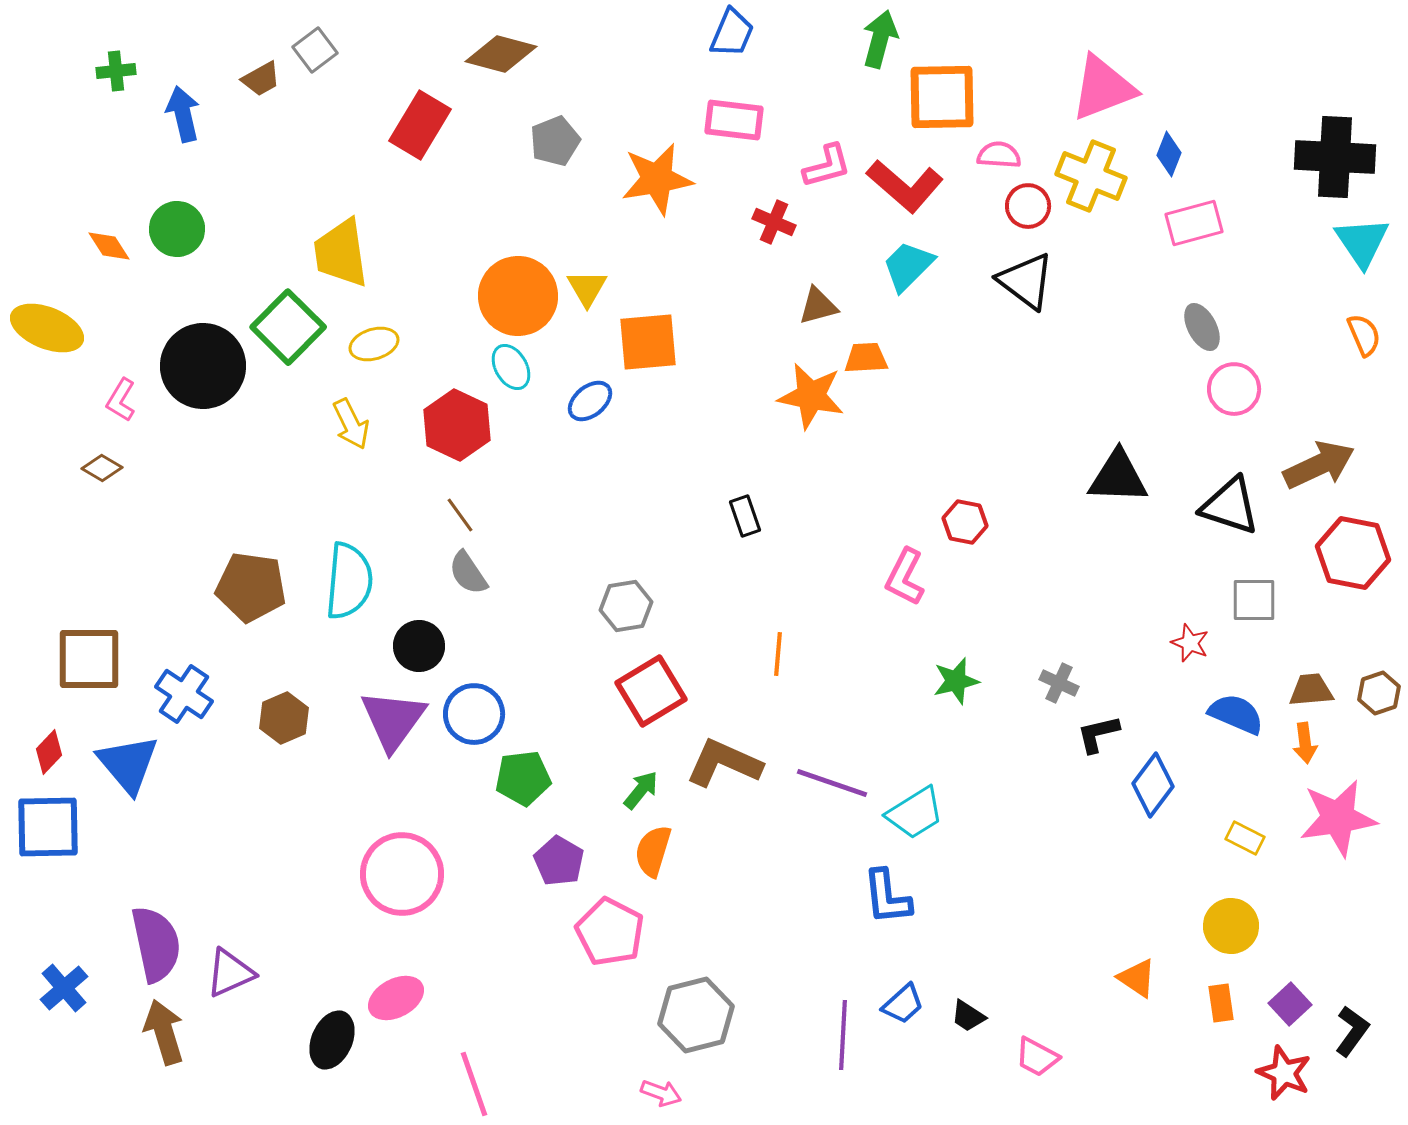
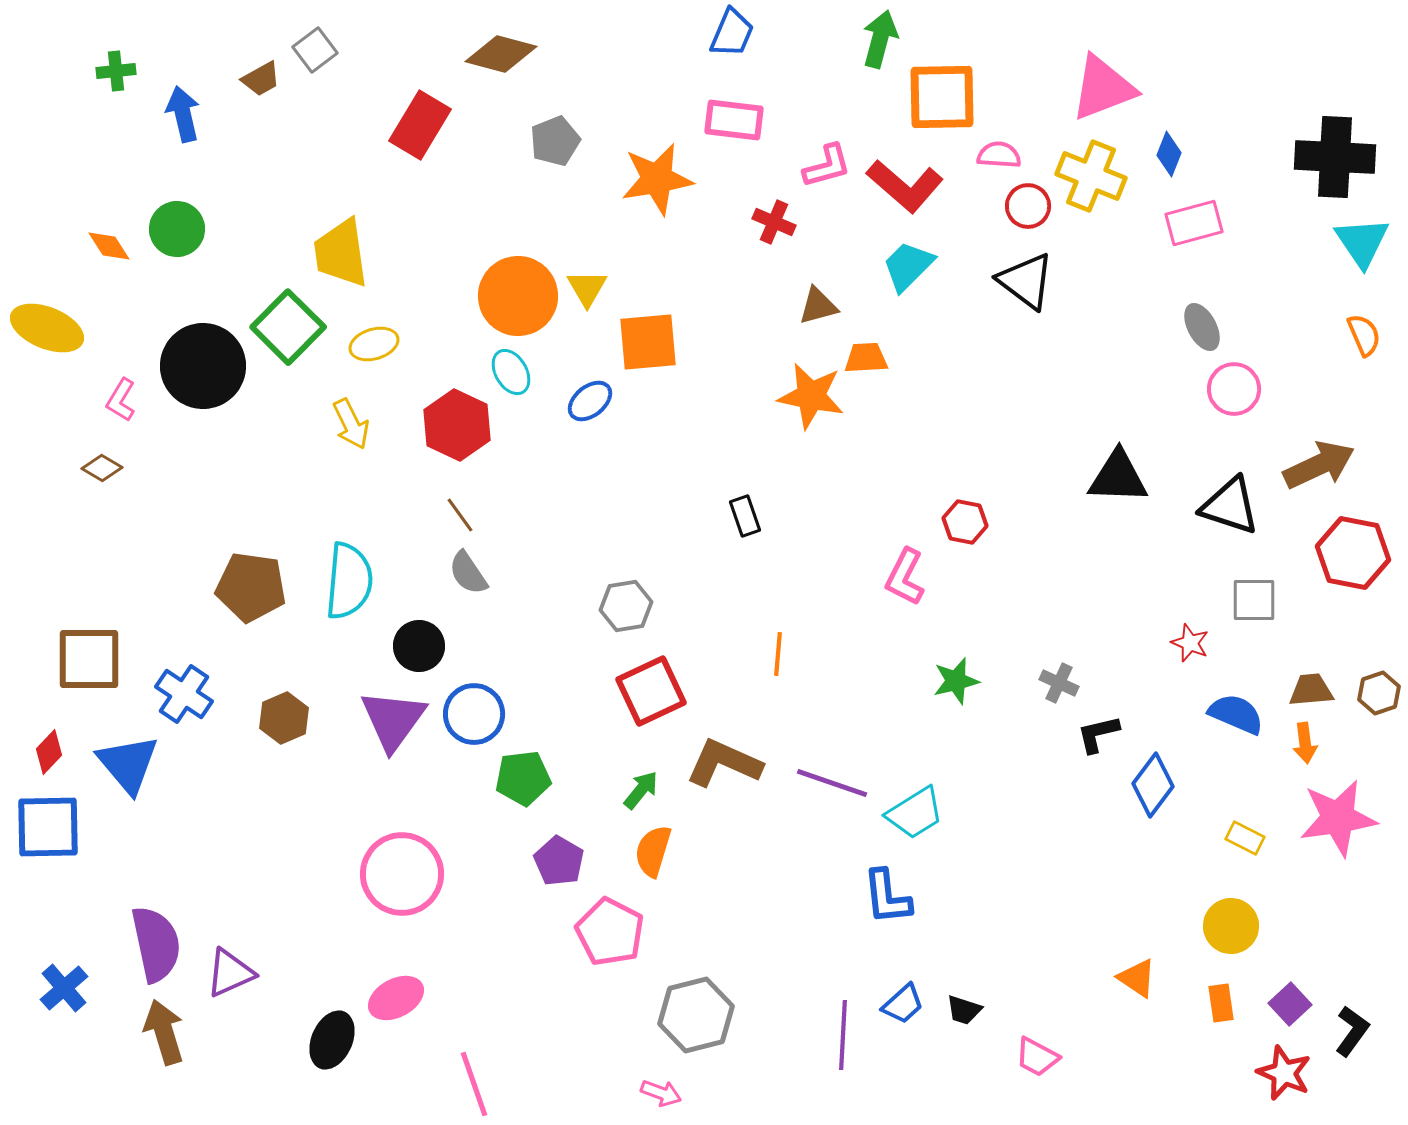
cyan ellipse at (511, 367): moved 5 px down
red square at (651, 691): rotated 6 degrees clockwise
black trapezoid at (968, 1016): moved 4 px left, 6 px up; rotated 15 degrees counterclockwise
